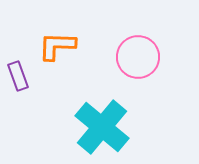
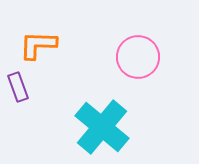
orange L-shape: moved 19 px left, 1 px up
purple rectangle: moved 11 px down
